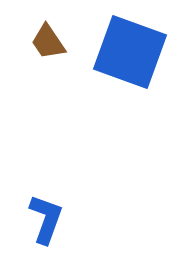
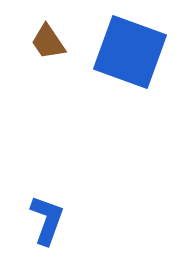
blue L-shape: moved 1 px right, 1 px down
